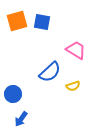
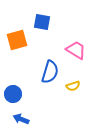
orange square: moved 19 px down
blue semicircle: rotated 30 degrees counterclockwise
blue arrow: rotated 77 degrees clockwise
